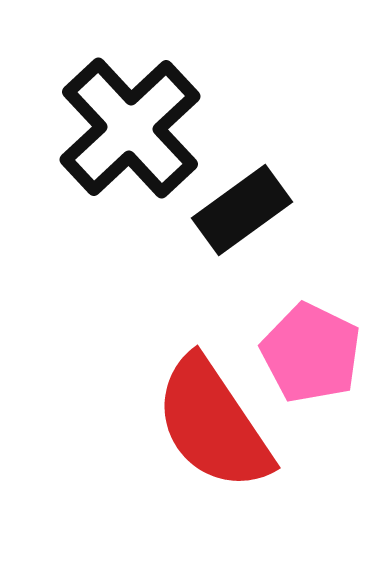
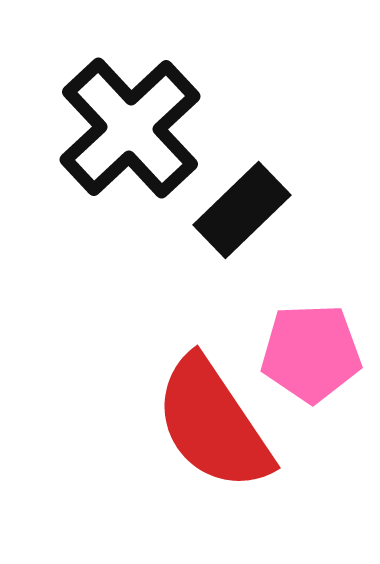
black rectangle: rotated 8 degrees counterclockwise
pink pentagon: rotated 28 degrees counterclockwise
